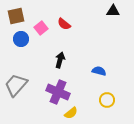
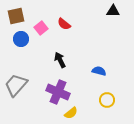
black arrow: rotated 42 degrees counterclockwise
